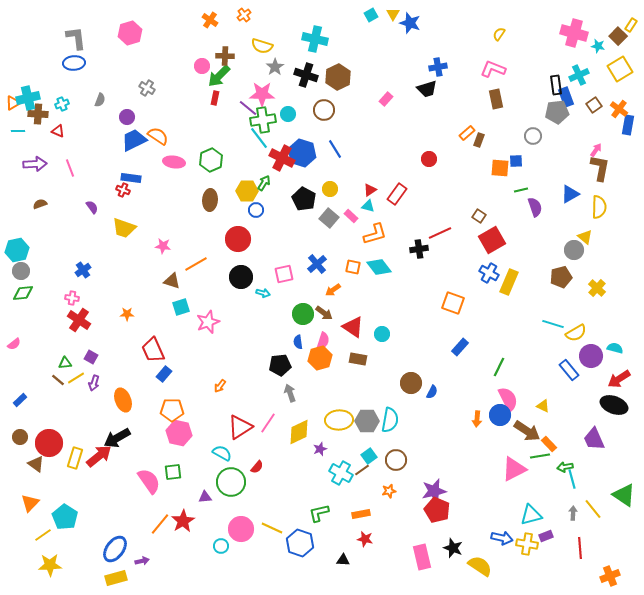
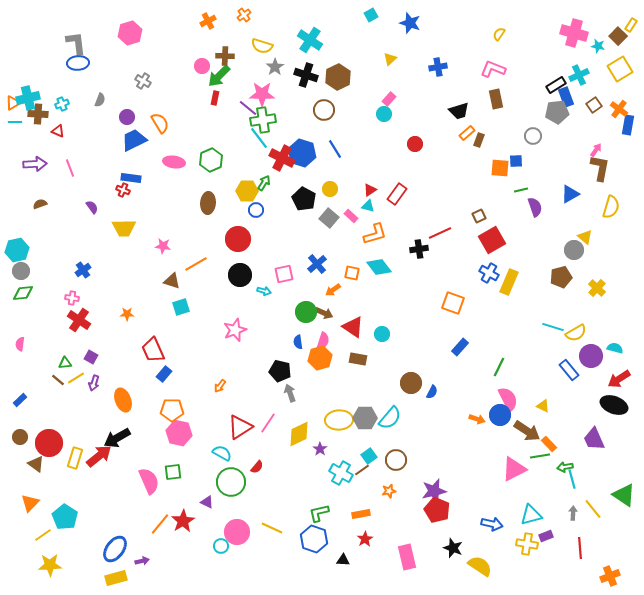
yellow triangle at (393, 14): moved 3 px left, 45 px down; rotated 16 degrees clockwise
orange cross at (210, 20): moved 2 px left, 1 px down; rotated 28 degrees clockwise
gray L-shape at (76, 38): moved 5 px down
cyan cross at (315, 39): moved 5 px left, 1 px down; rotated 20 degrees clockwise
blue ellipse at (74, 63): moved 4 px right
black rectangle at (556, 85): rotated 66 degrees clockwise
gray cross at (147, 88): moved 4 px left, 7 px up
black trapezoid at (427, 89): moved 32 px right, 22 px down
pink rectangle at (386, 99): moved 3 px right
cyan circle at (288, 114): moved 96 px right
cyan line at (18, 131): moved 3 px left, 9 px up
orange semicircle at (158, 136): moved 2 px right, 13 px up; rotated 25 degrees clockwise
red circle at (429, 159): moved 14 px left, 15 px up
brown ellipse at (210, 200): moved 2 px left, 3 px down
yellow semicircle at (599, 207): moved 12 px right; rotated 15 degrees clockwise
brown square at (479, 216): rotated 32 degrees clockwise
yellow trapezoid at (124, 228): rotated 20 degrees counterclockwise
orange square at (353, 267): moved 1 px left, 6 px down
black circle at (241, 277): moved 1 px left, 2 px up
cyan arrow at (263, 293): moved 1 px right, 2 px up
brown arrow at (324, 313): rotated 12 degrees counterclockwise
green circle at (303, 314): moved 3 px right, 2 px up
pink star at (208, 322): moved 27 px right, 8 px down
cyan line at (553, 324): moved 3 px down
pink semicircle at (14, 344): moved 6 px right; rotated 136 degrees clockwise
black pentagon at (280, 365): moved 6 px down; rotated 20 degrees clockwise
orange arrow at (477, 419): rotated 77 degrees counterclockwise
cyan semicircle at (390, 420): moved 2 px up; rotated 30 degrees clockwise
gray hexagon at (367, 421): moved 2 px left, 3 px up
yellow diamond at (299, 432): moved 2 px down
purple star at (320, 449): rotated 16 degrees counterclockwise
pink semicircle at (149, 481): rotated 12 degrees clockwise
purple triangle at (205, 497): moved 2 px right, 5 px down; rotated 32 degrees clockwise
pink circle at (241, 529): moved 4 px left, 3 px down
blue arrow at (502, 538): moved 10 px left, 14 px up
red star at (365, 539): rotated 28 degrees clockwise
blue hexagon at (300, 543): moved 14 px right, 4 px up
pink rectangle at (422, 557): moved 15 px left
